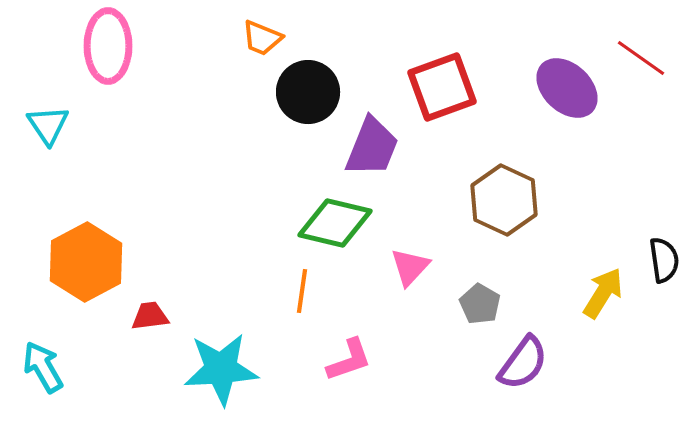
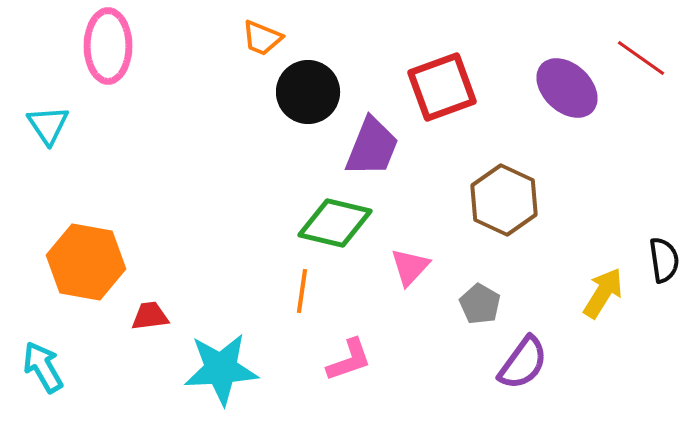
orange hexagon: rotated 22 degrees counterclockwise
